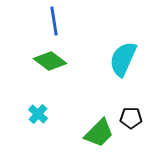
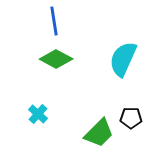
green diamond: moved 6 px right, 2 px up; rotated 8 degrees counterclockwise
